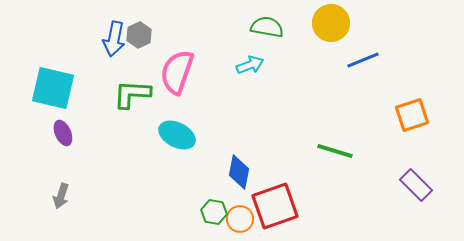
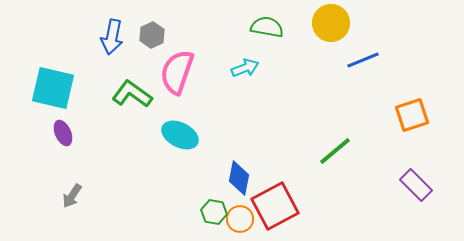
gray hexagon: moved 13 px right
blue arrow: moved 2 px left, 2 px up
cyan arrow: moved 5 px left, 3 px down
green L-shape: rotated 33 degrees clockwise
cyan ellipse: moved 3 px right
green line: rotated 57 degrees counterclockwise
blue diamond: moved 6 px down
gray arrow: moved 11 px right; rotated 15 degrees clockwise
red square: rotated 9 degrees counterclockwise
